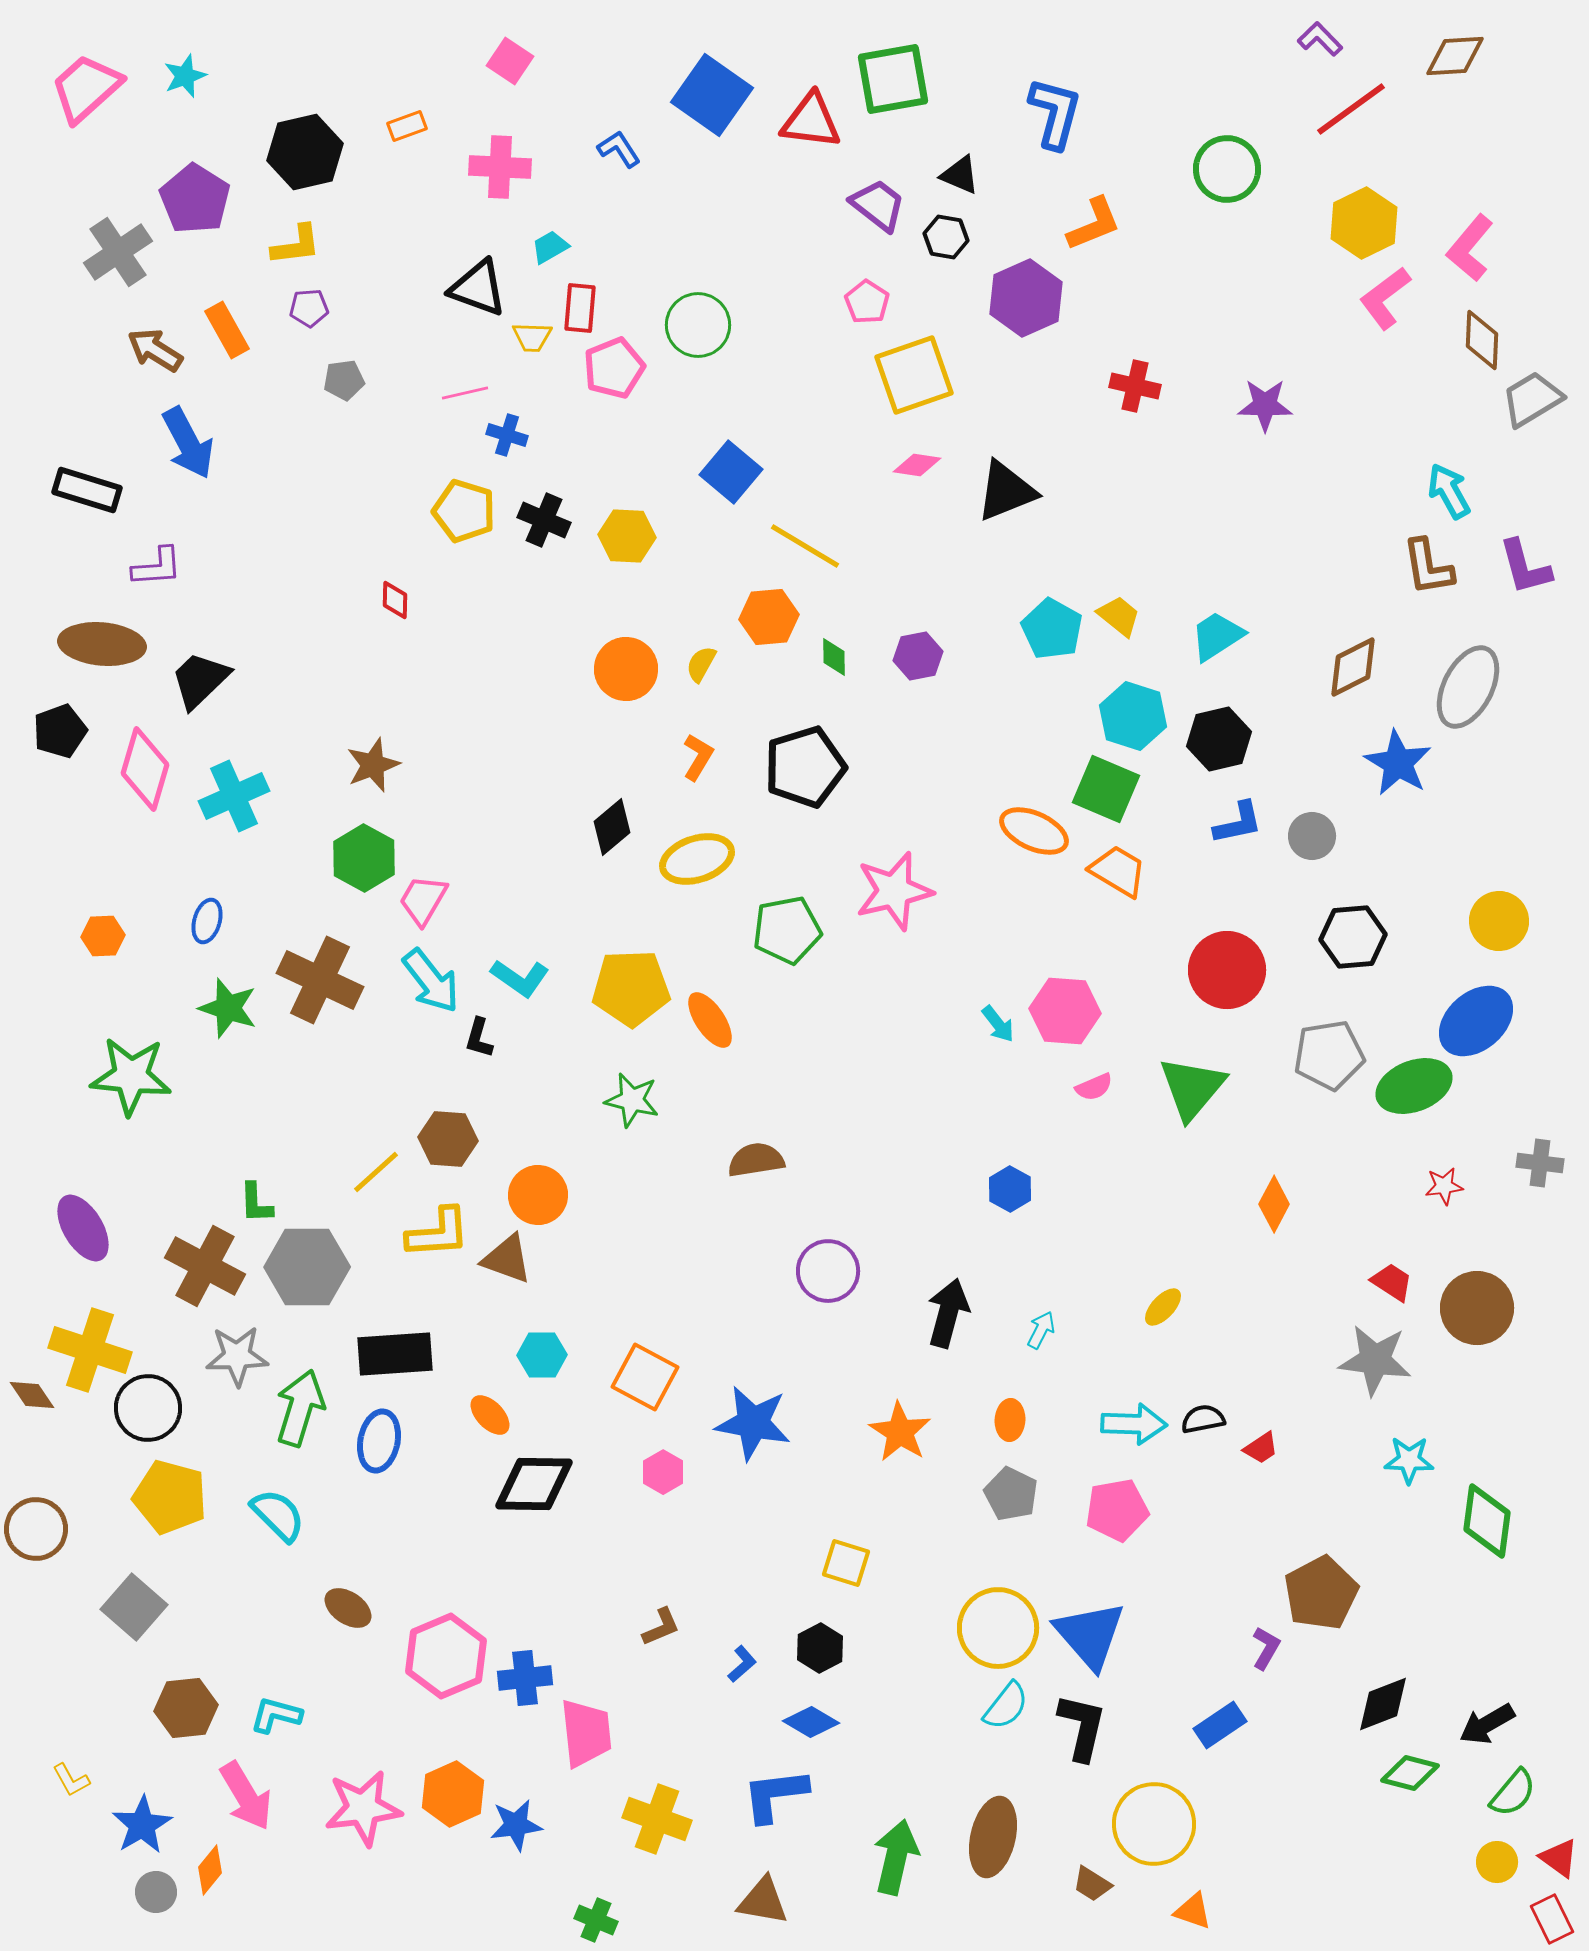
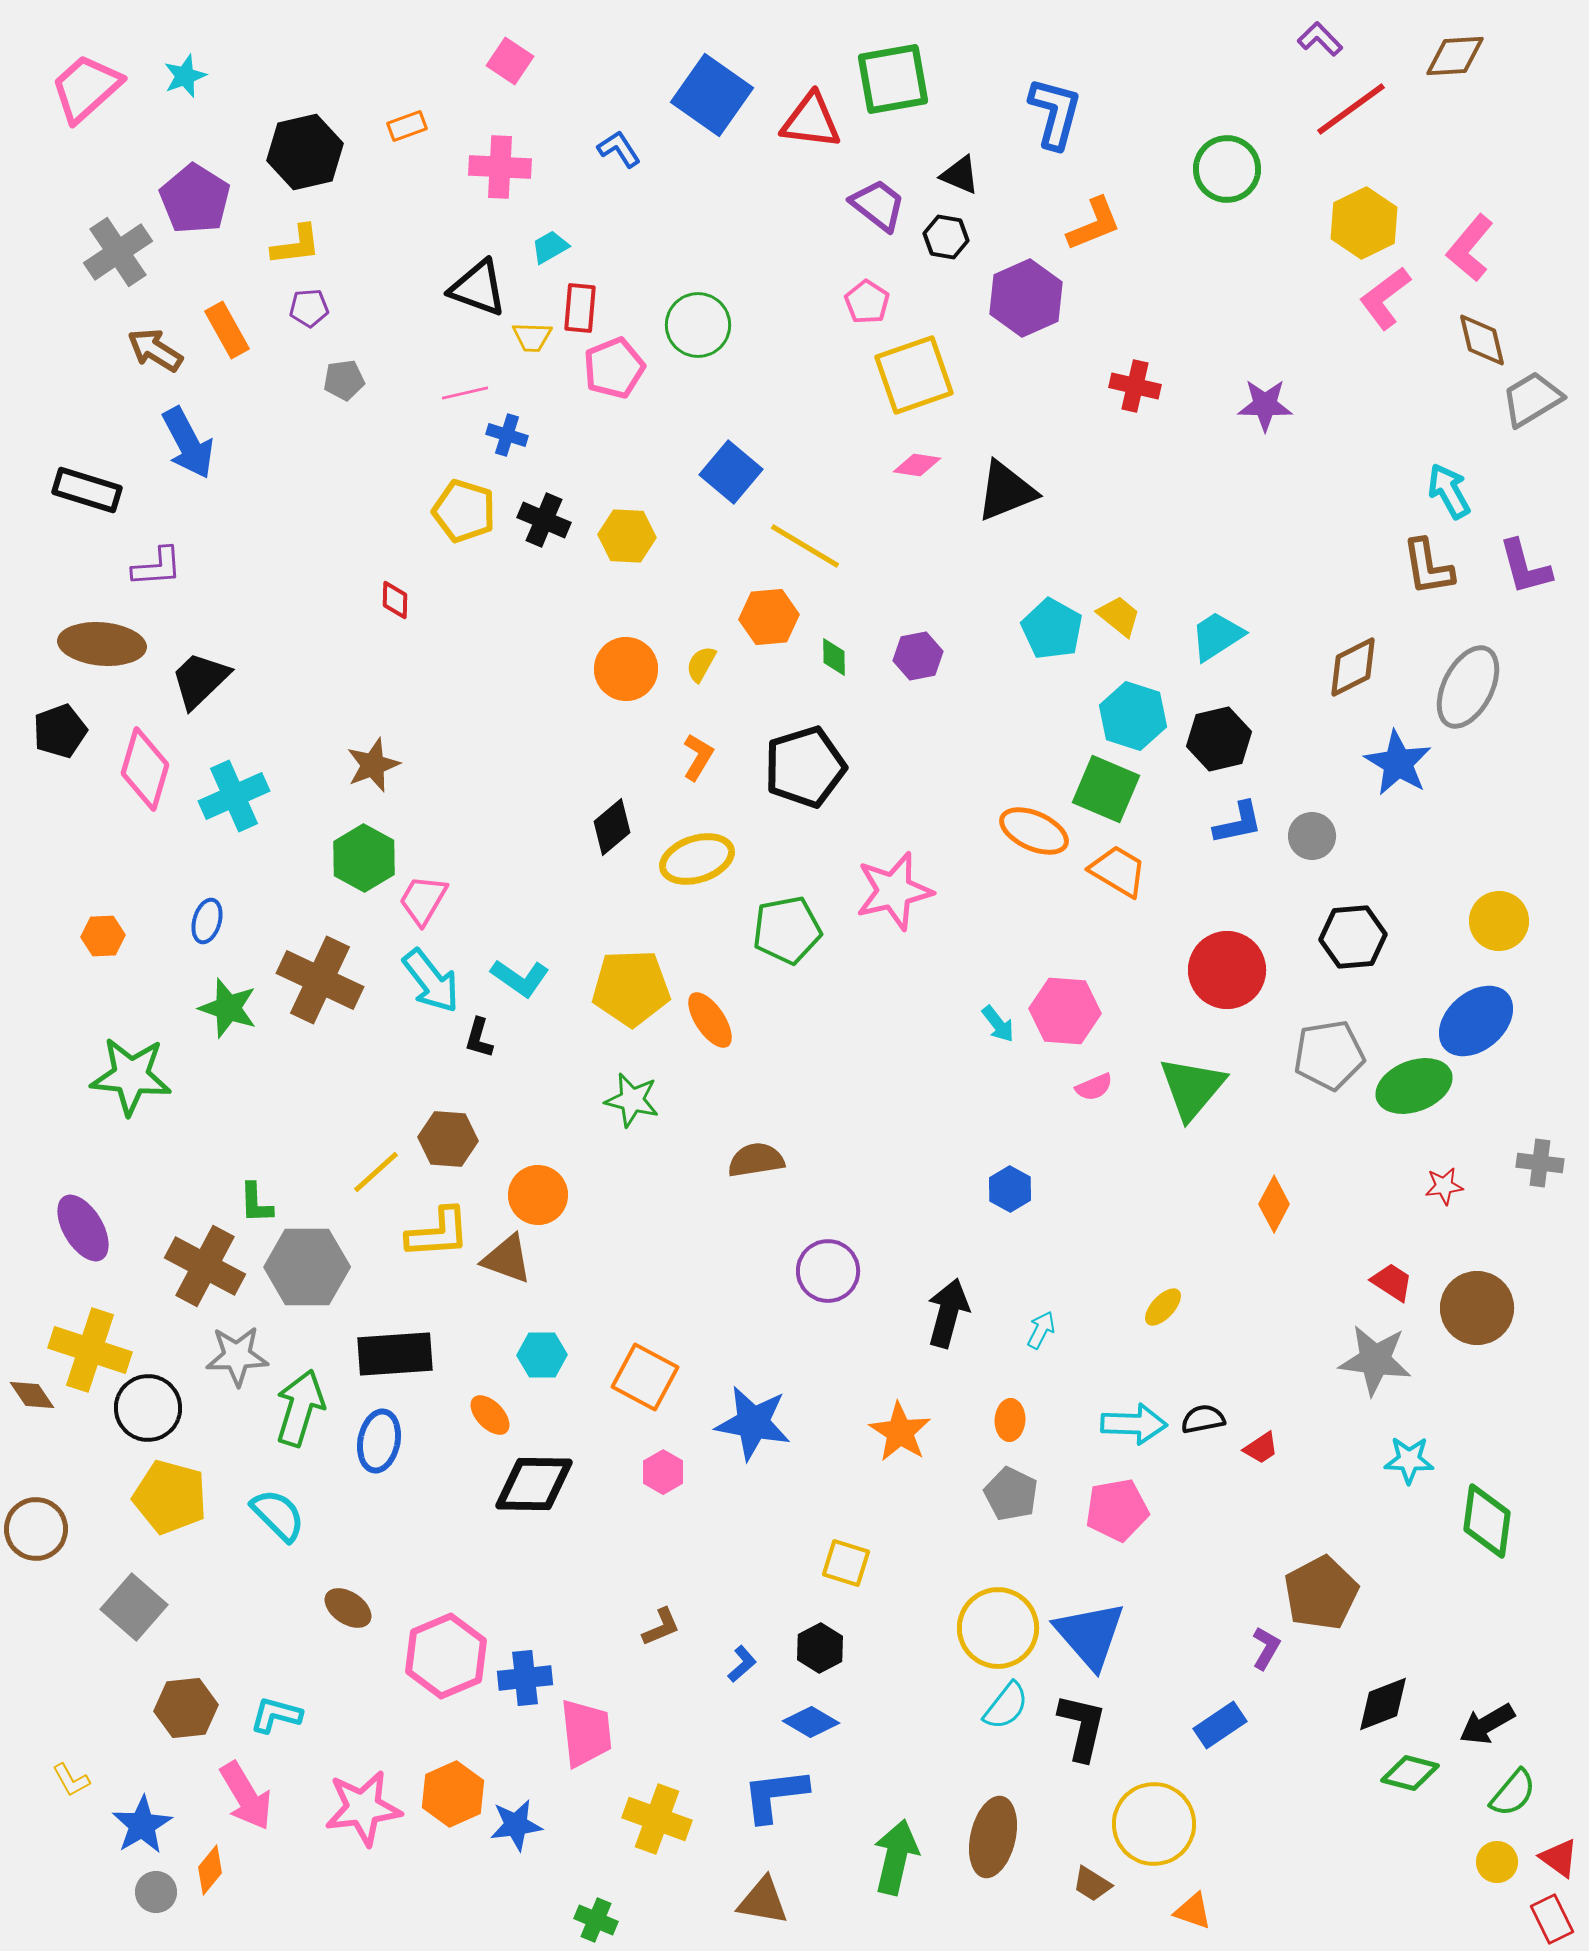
brown diamond at (1482, 340): rotated 16 degrees counterclockwise
